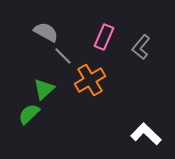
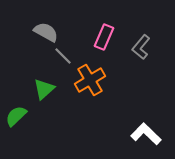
green semicircle: moved 13 px left, 2 px down
